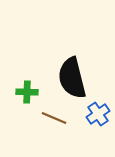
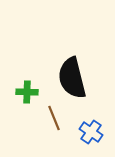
blue cross: moved 7 px left, 18 px down; rotated 20 degrees counterclockwise
brown line: rotated 45 degrees clockwise
